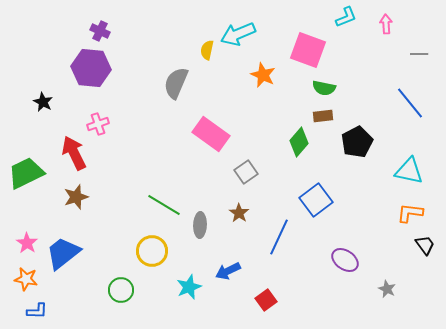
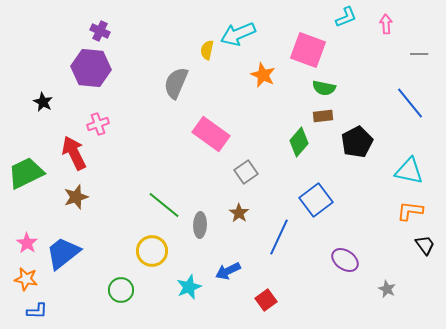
green line at (164, 205): rotated 8 degrees clockwise
orange L-shape at (410, 213): moved 2 px up
